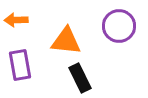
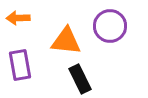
orange arrow: moved 2 px right, 2 px up
purple circle: moved 9 px left
black rectangle: moved 1 px down
